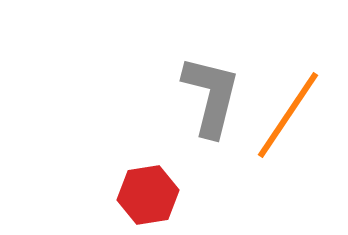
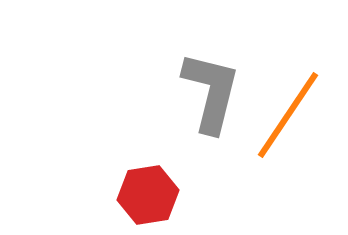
gray L-shape: moved 4 px up
